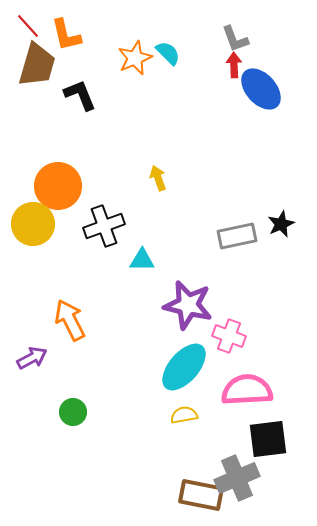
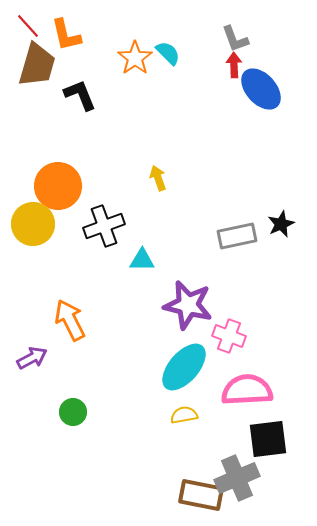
orange star: rotated 12 degrees counterclockwise
